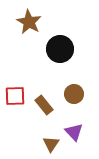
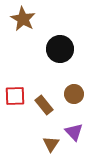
brown star: moved 6 px left, 3 px up
